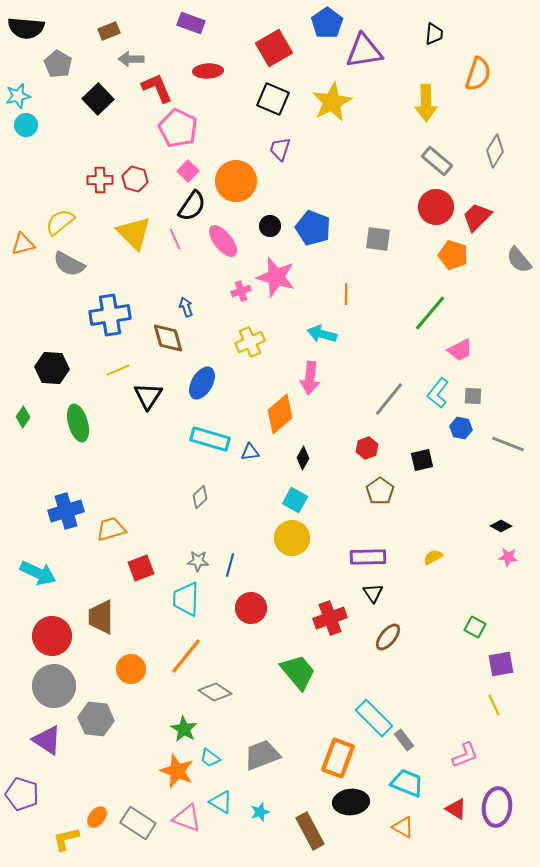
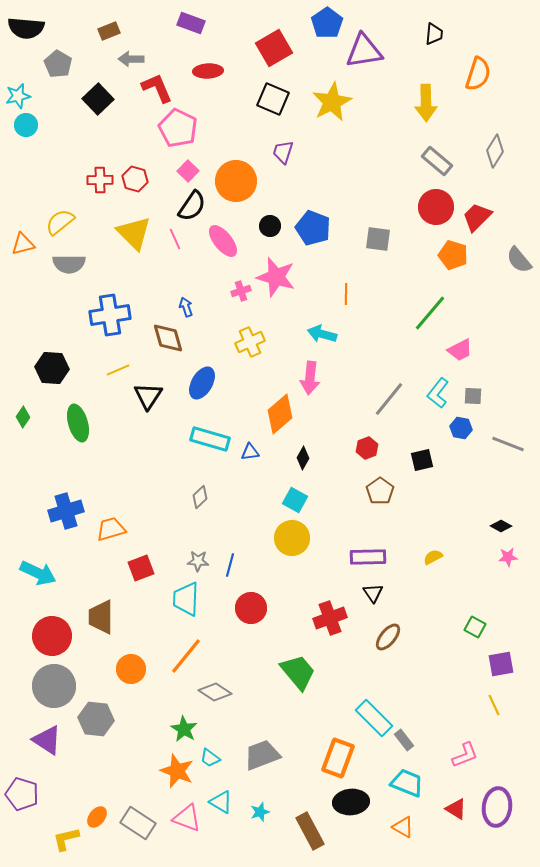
purple trapezoid at (280, 149): moved 3 px right, 3 px down
gray semicircle at (69, 264): rotated 28 degrees counterclockwise
pink star at (508, 557): rotated 12 degrees counterclockwise
